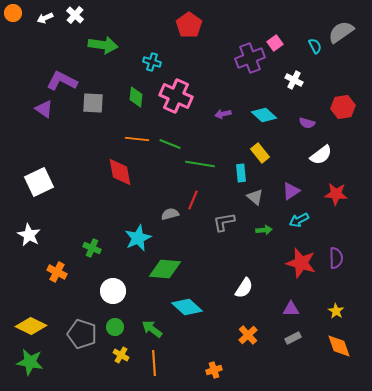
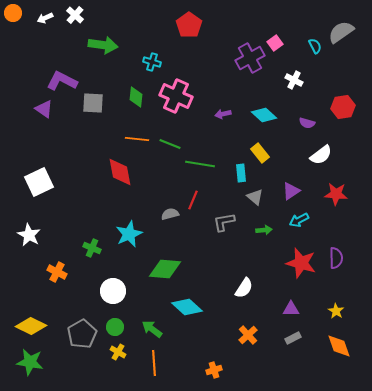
purple cross at (250, 58): rotated 8 degrees counterclockwise
cyan star at (138, 238): moved 9 px left, 4 px up
gray pentagon at (82, 334): rotated 24 degrees clockwise
yellow cross at (121, 355): moved 3 px left, 3 px up
